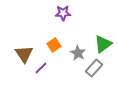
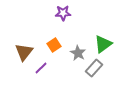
brown triangle: moved 2 px up; rotated 12 degrees clockwise
